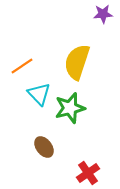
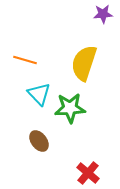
yellow semicircle: moved 7 px right, 1 px down
orange line: moved 3 px right, 6 px up; rotated 50 degrees clockwise
green star: rotated 12 degrees clockwise
brown ellipse: moved 5 px left, 6 px up
red cross: rotated 15 degrees counterclockwise
